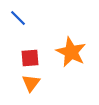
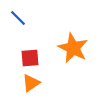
orange star: moved 2 px right, 4 px up
orange triangle: rotated 18 degrees clockwise
